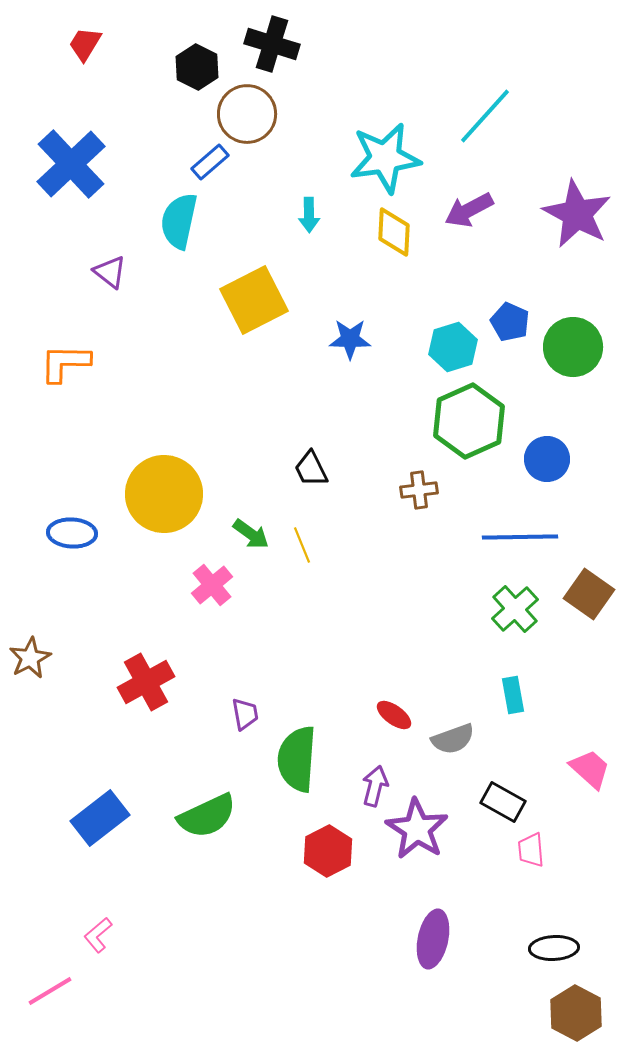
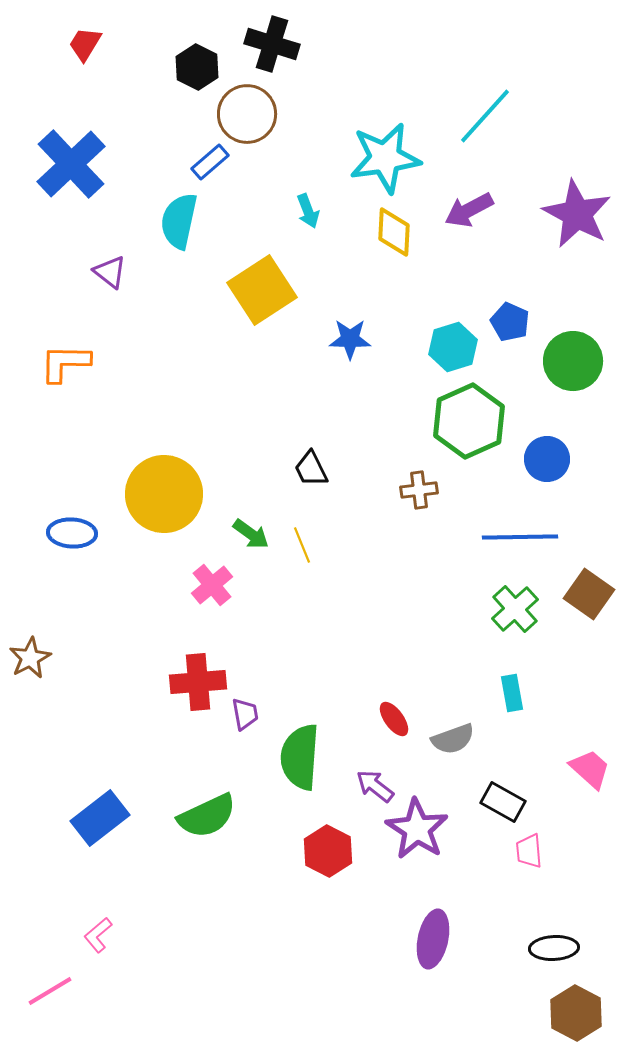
cyan arrow at (309, 215): moved 1 px left, 4 px up; rotated 20 degrees counterclockwise
yellow square at (254, 300): moved 8 px right, 10 px up; rotated 6 degrees counterclockwise
green circle at (573, 347): moved 14 px down
red cross at (146, 682): moved 52 px right; rotated 24 degrees clockwise
cyan rectangle at (513, 695): moved 1 px left, 2 px up
red ellipse at (394, 715): moved 4 px down; rotated 18 degrees clockwise
green semicircle at (297, 759): moved 3 px right, 2 px up
purple arrow at (375, 786): rotated 66 degrees counterclockwise
pink trapezoid at (531, 850): moved 2 px left, 1 px down
red hexagon at (328, 851): rotated 6 degrees counterclockwise
